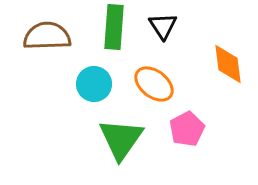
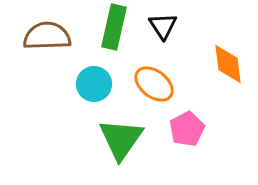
green rectangle: rotated 9 degrees clockwise
